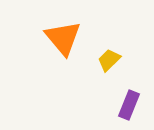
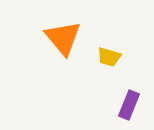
yellow trapezoid: moved 3 px up; rotated 120 degrees counterclockwise
